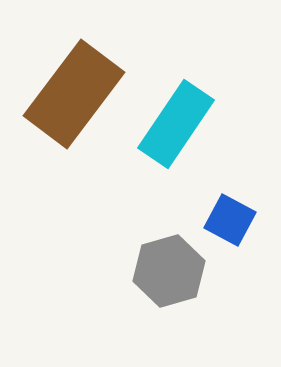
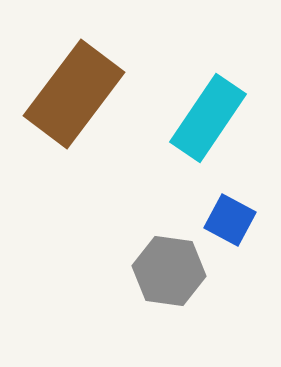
cyan rectangle: moved 32 px right, 6 px up
gray hexagon: rotated 24 degrees clockwise
